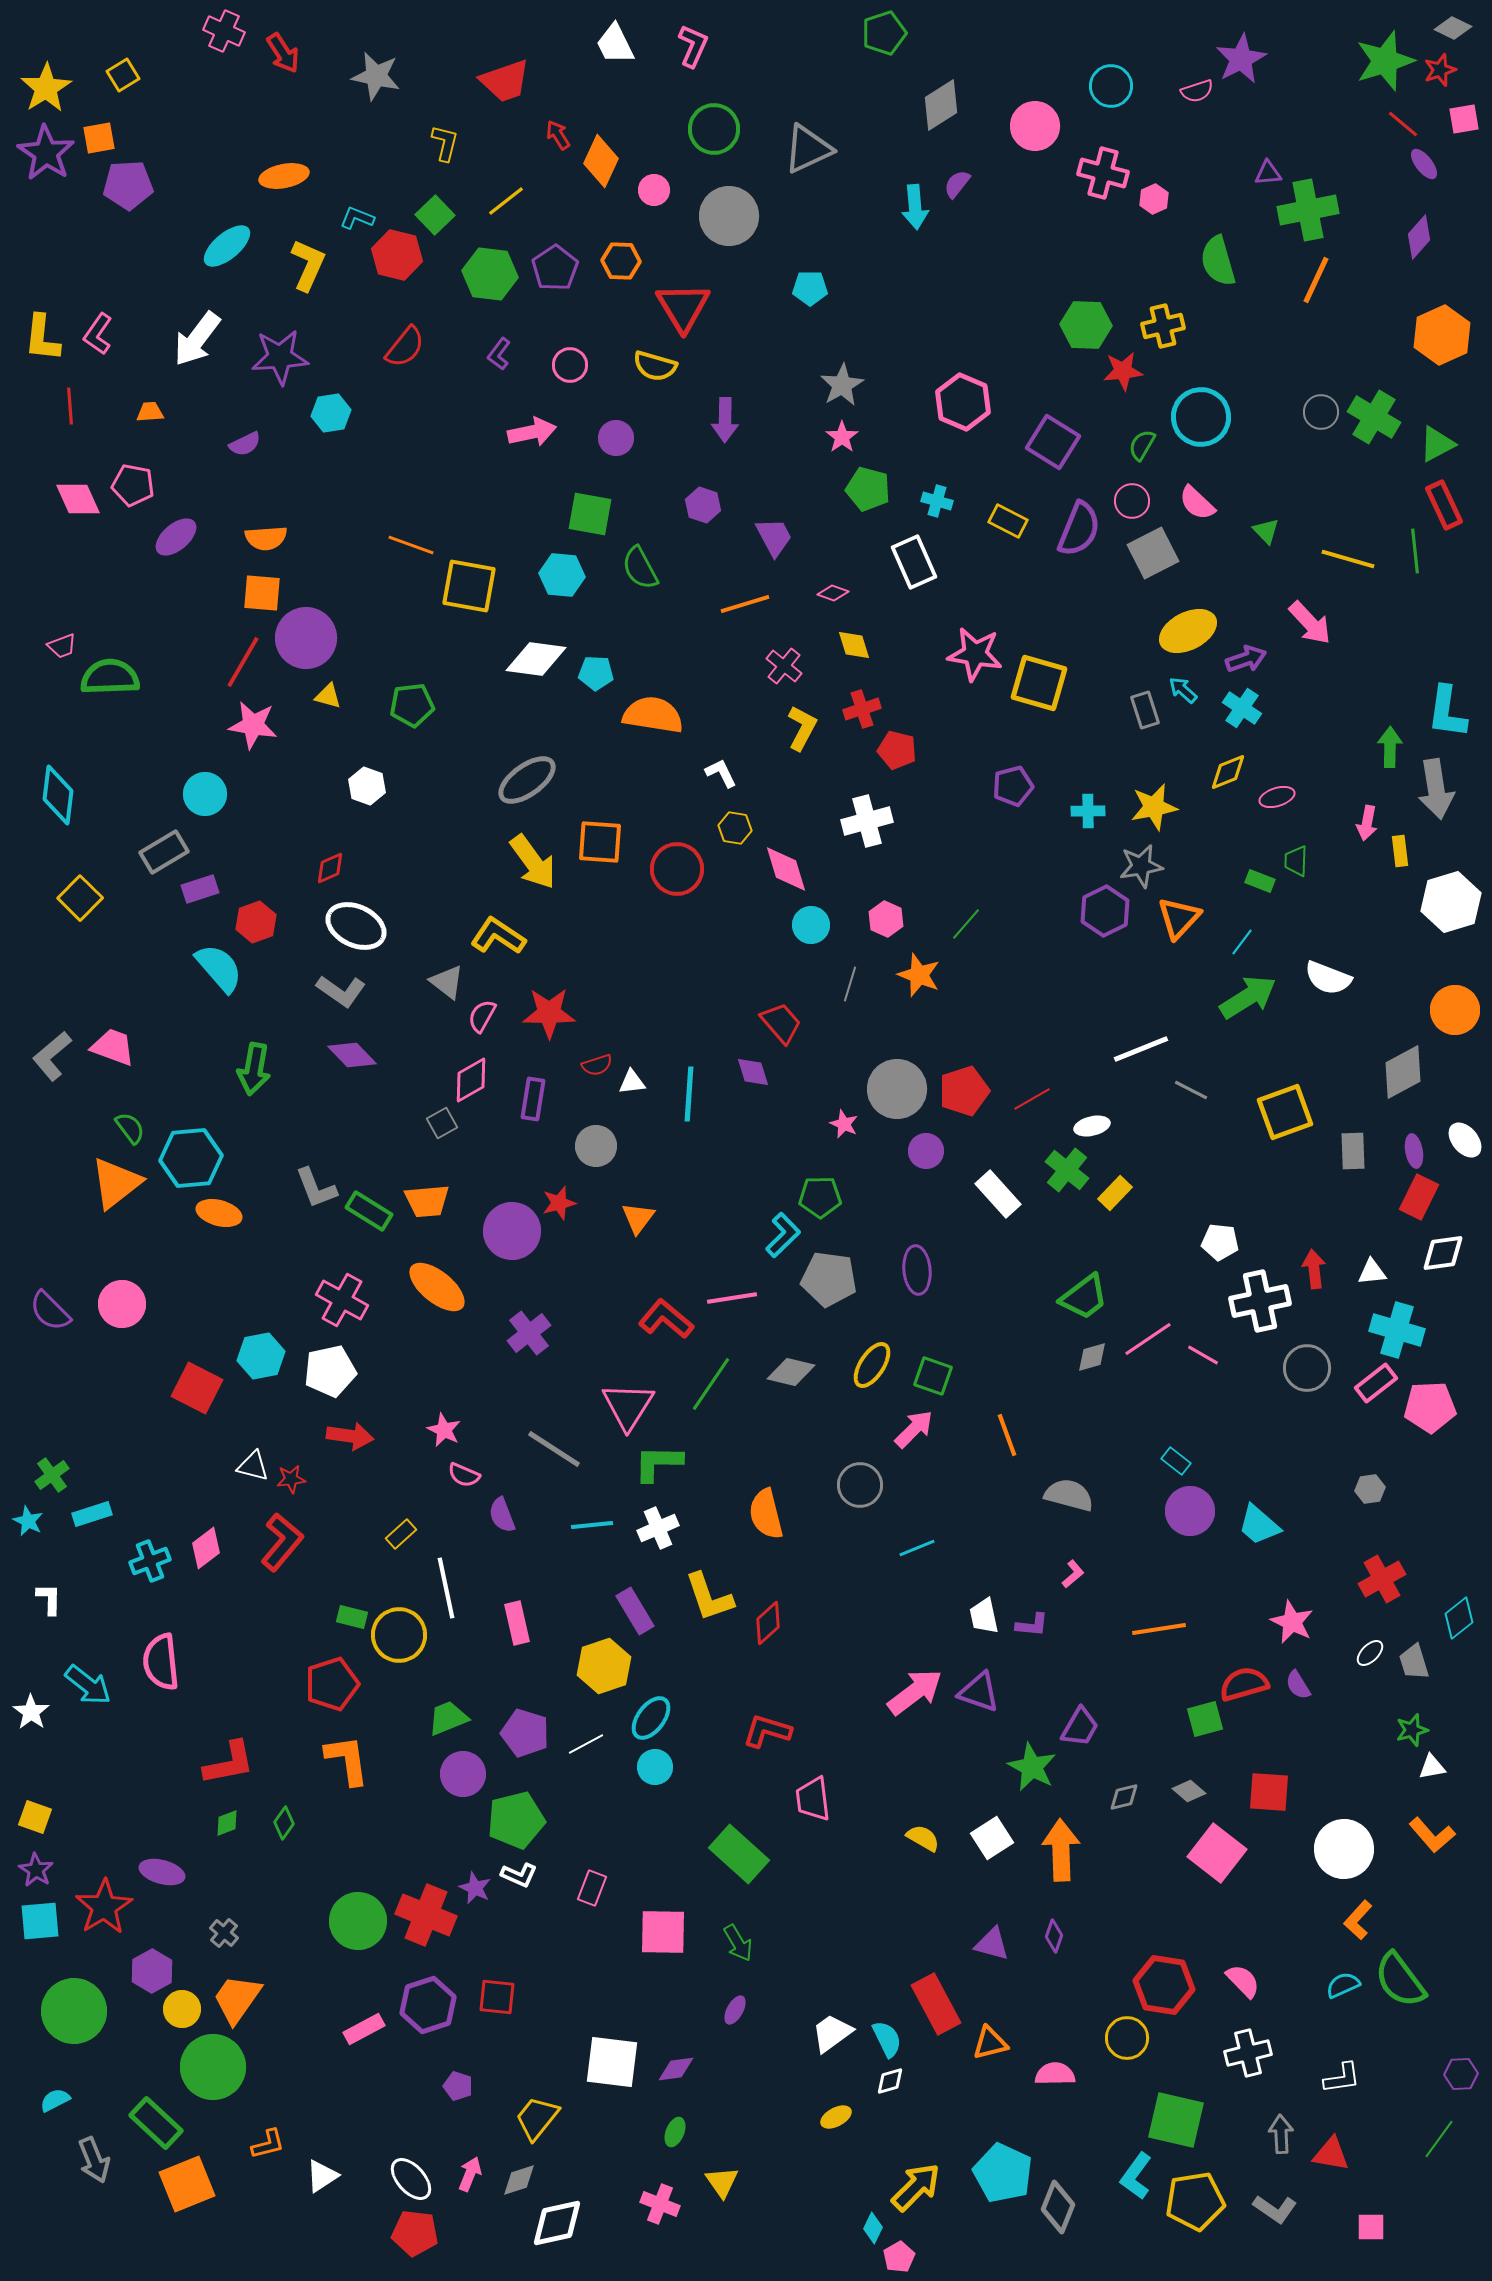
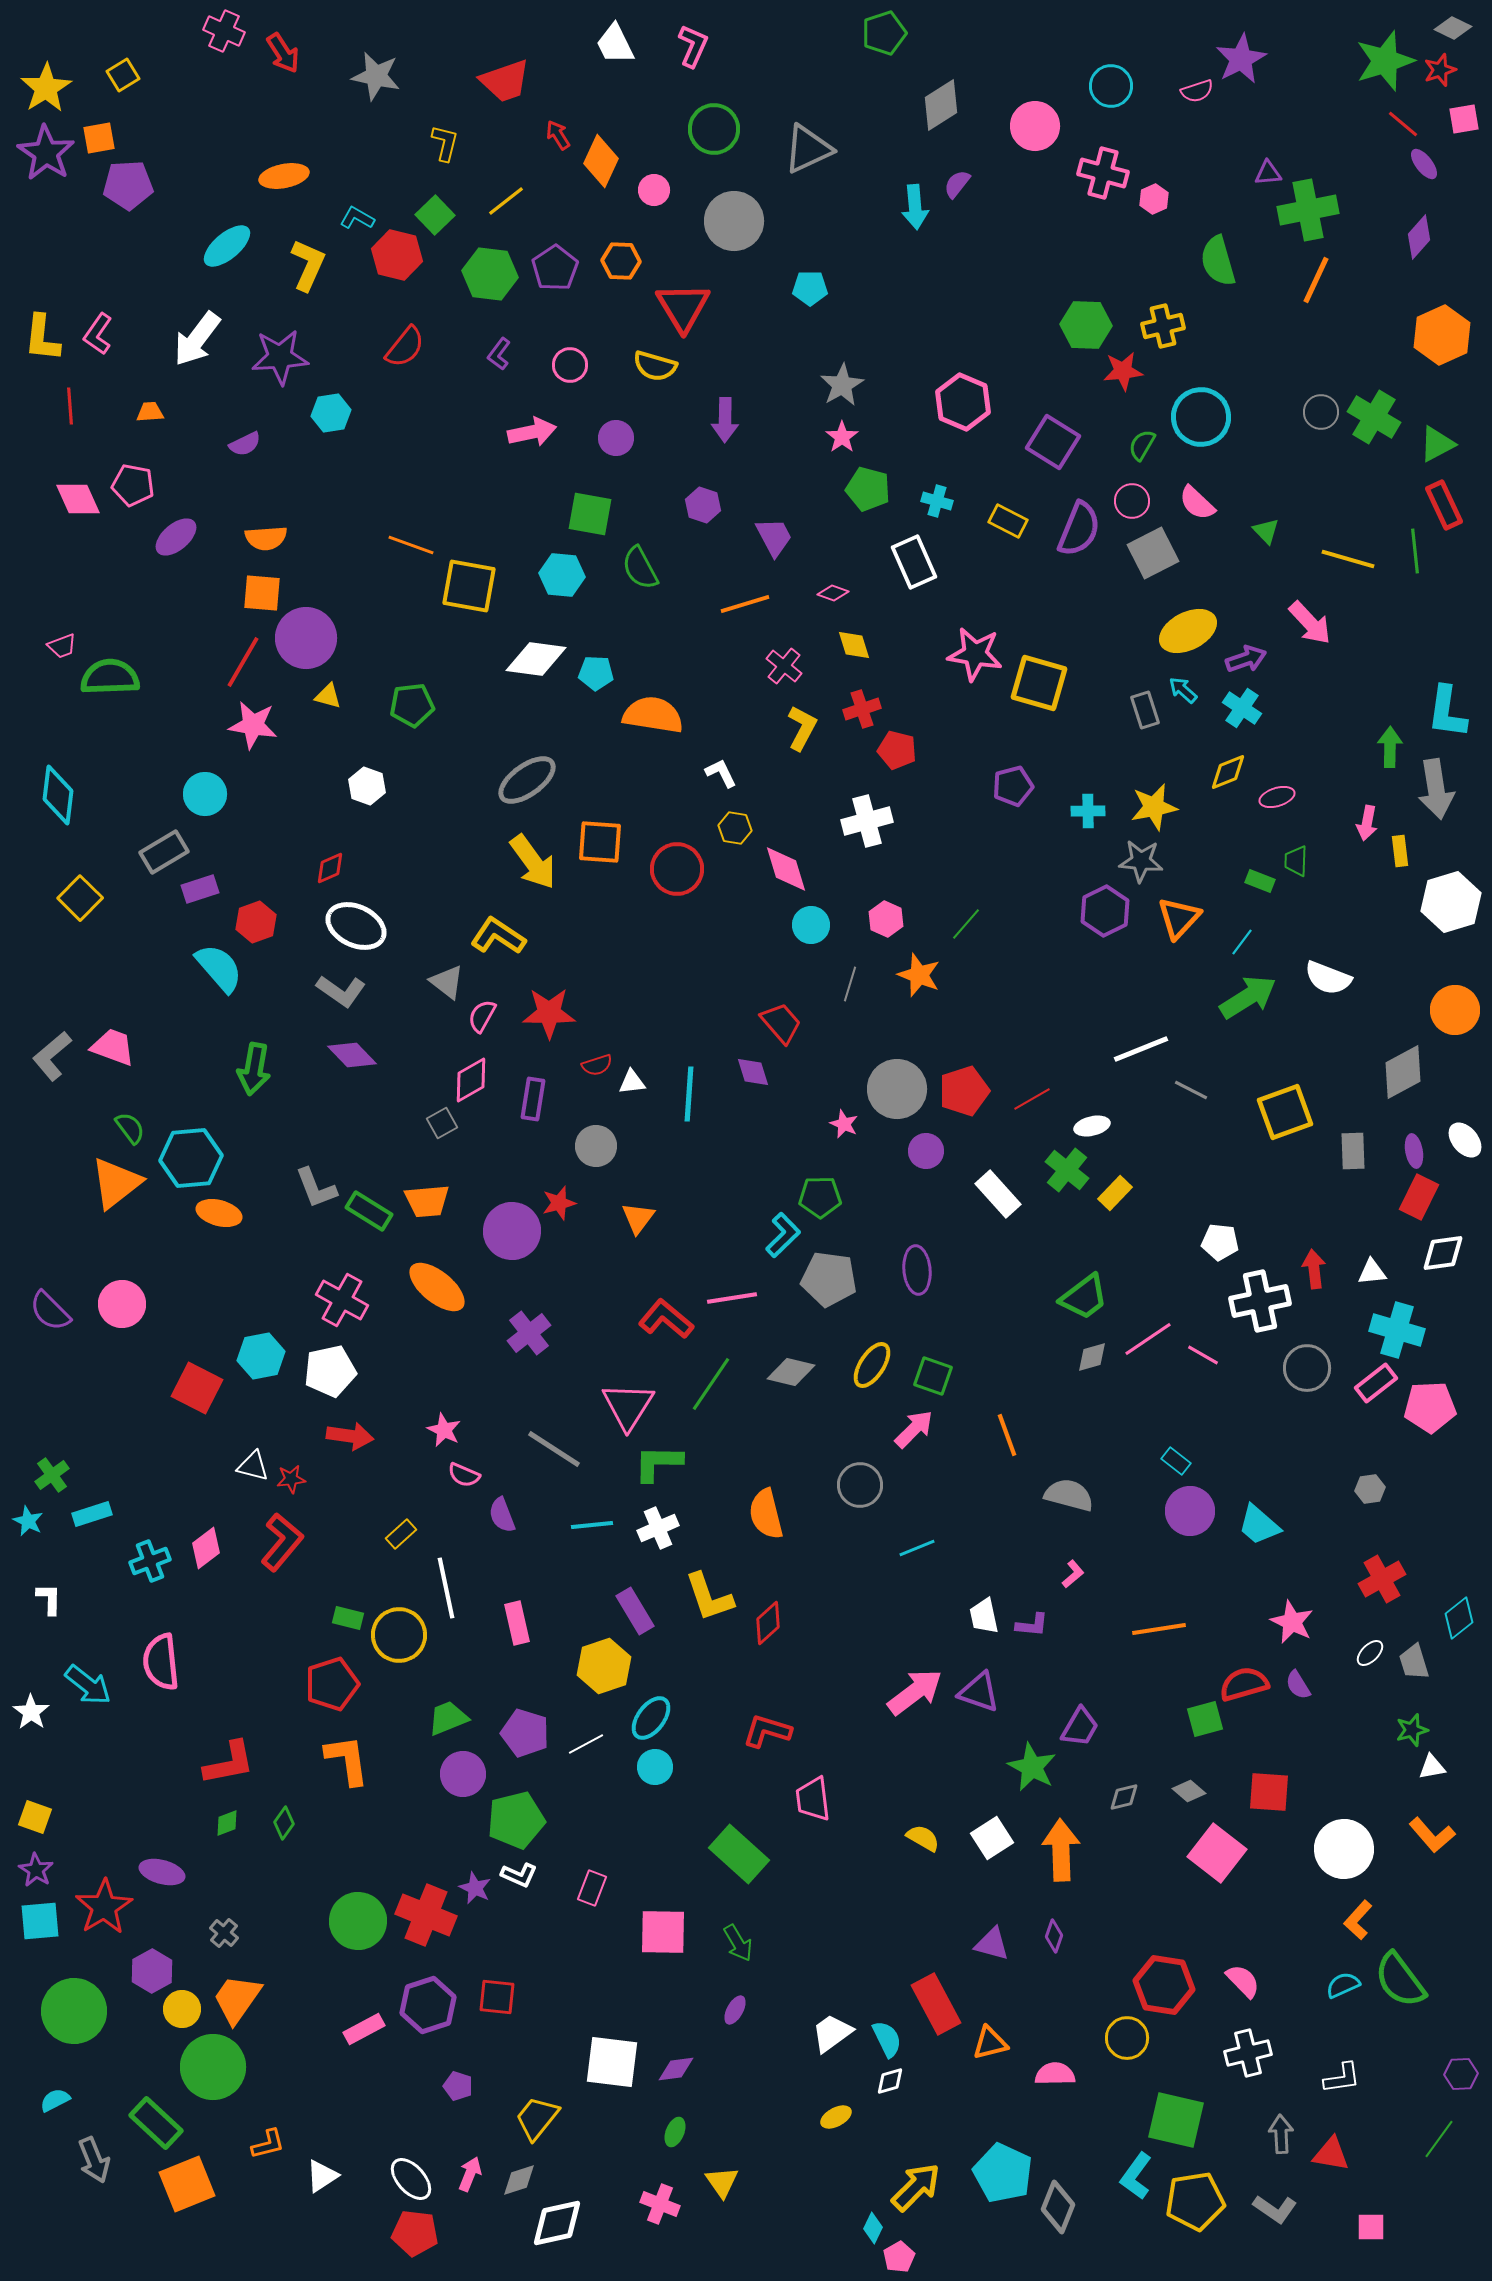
gray circle at (729, 216): moved 5 px right, 5 px down
cyan L-shape at (357, 218): rotated 8 degrees clockwise
gray star at (1141, 866): moved 5 px up; rotated 15 degrees clockwise
green rectangle at (352, 1617): moved 4 px left, 1 px down
